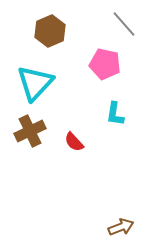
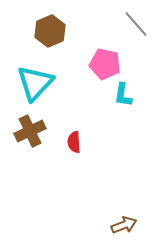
gray line: moved 12 px right
cyan L-shape: moved 8 px right, 19 px up
red semicircle: rotated 40 degrees clockwise
brown arrow: moved 3 px right, 2 px up
